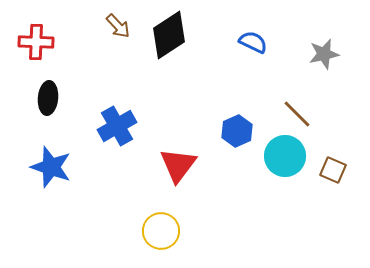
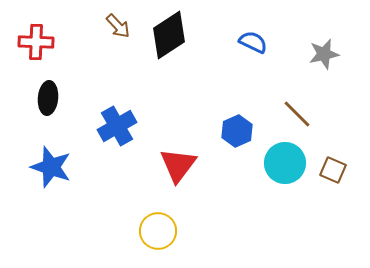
cyan circle: moved 7 px down
yellow circle: moved 3 px left
